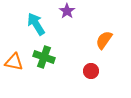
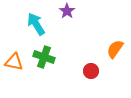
orange semicircle: moved 11 px right, 9 px down
